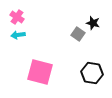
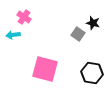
pink cross: moved 7 px right
cyan arrow: moved 5 px left
pink square: moved 5 px right, 3 px up
